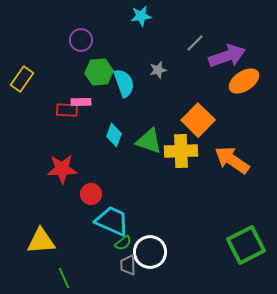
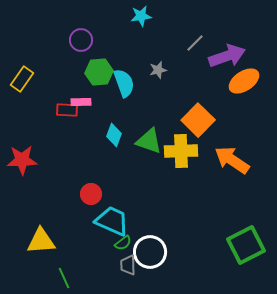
red star: moved 40 px left, 9 px up
